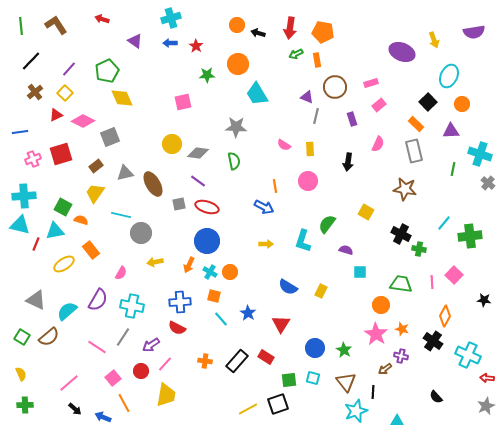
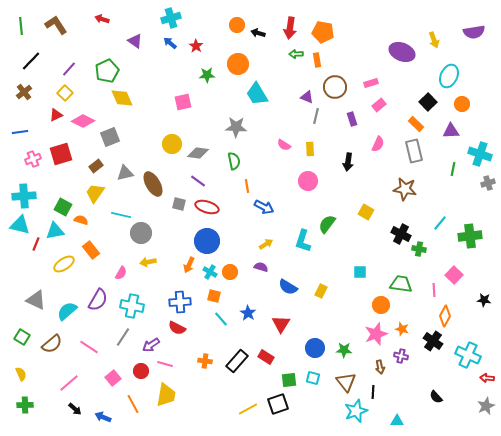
blue arrow at (170, 43): rotated 40 degrees clockwise
green arrow at (296, 54): rotated 24 degrees clockwise
brown cross at (35, 92): moved 11 px left
gray cross at (488, 183): rotated 32 degrees clockwise
orange line at (275, 186): moved 28 px left
gray square at (179, 204): rotated 24 degrees clockwise
cyan line at (444, 223): moved 4 px left
yellow arrow at (266, 244): rotated 32 degrees counterclockwise
purple semicircle at (346, 250): moved 85 px left, 17 px down
yellow arrow at (155, 262): moved 7 px left
pink line at (432, 282): moved 2 px right, 8 px down
pink star at (376, 334): rotated 20 degrees clockwise
brown semicircle at (49, 337): moved 3 px right, 7 px down
pink line at (97, 347): moved 8 px left
green star at (344, 350): rotated 28 degrees counterclockwise
pink line at (165, 364): rotated 63 degrees clockwise
brown arrow at (385, 369): moved 5 px left, 2 px up; rotated 64 degrees counterclockwise
orange line at (124, 403): moved 9 px right, 1 px down
